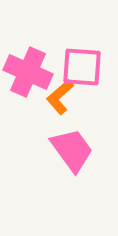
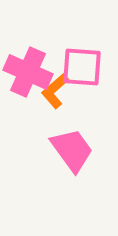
orange L-shape: moved 5 px left, 6 px up
